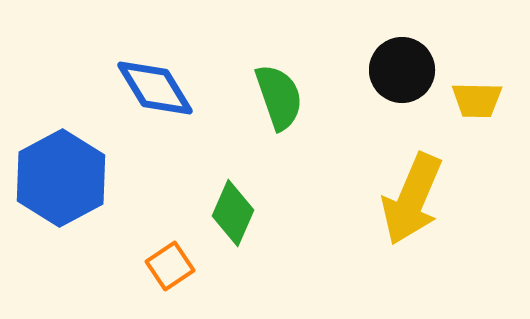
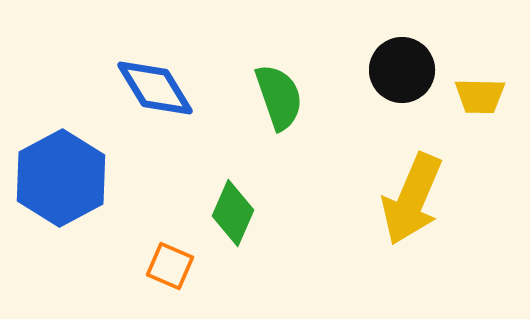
yellow trapezoid: moved 3 px right, 4 px up
orange square: rotated 33 degrees counterclockwise
